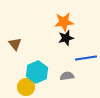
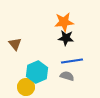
black star: rotated 21 degrees clockwise
blue line: moved 14 px left, 3 px down
gray semicircle: rotated 24 degrees clockwise
